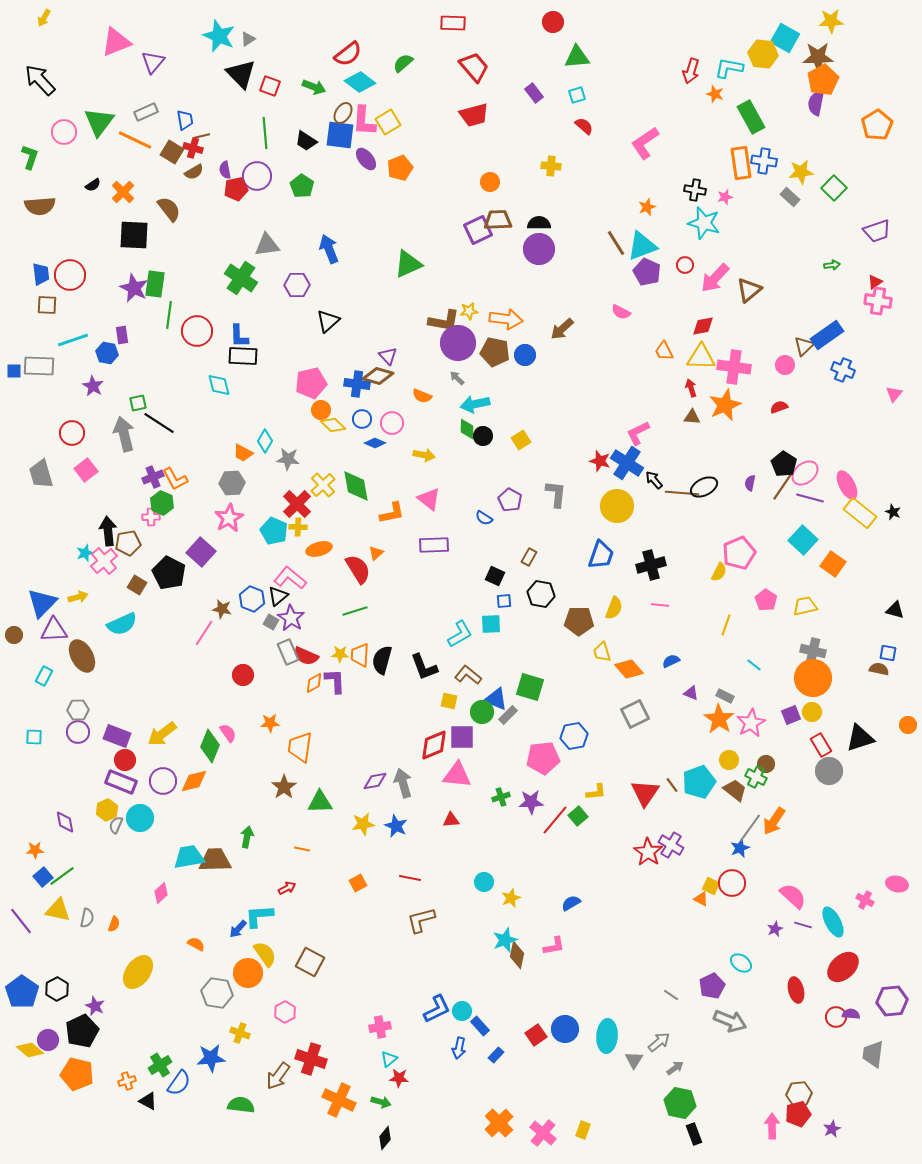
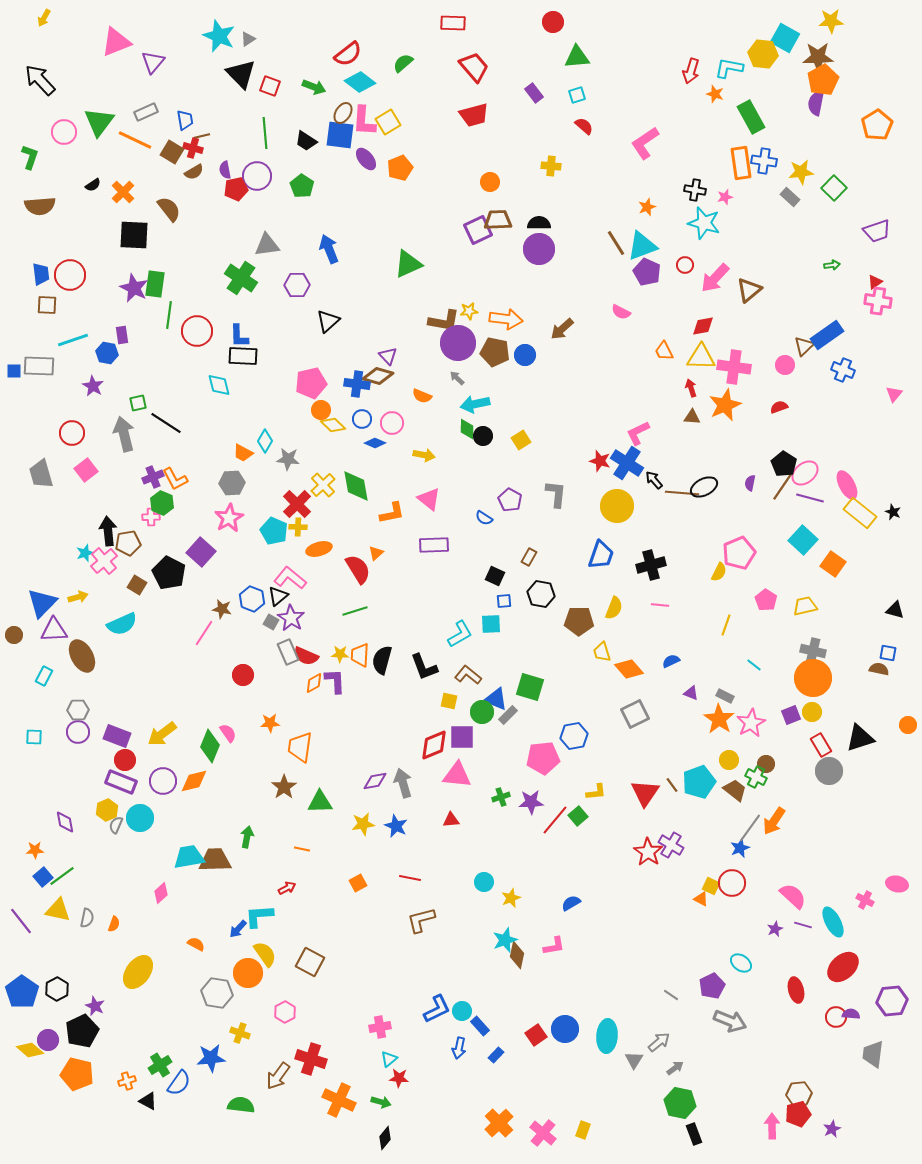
black line at (159, 423): moved 7 px right
